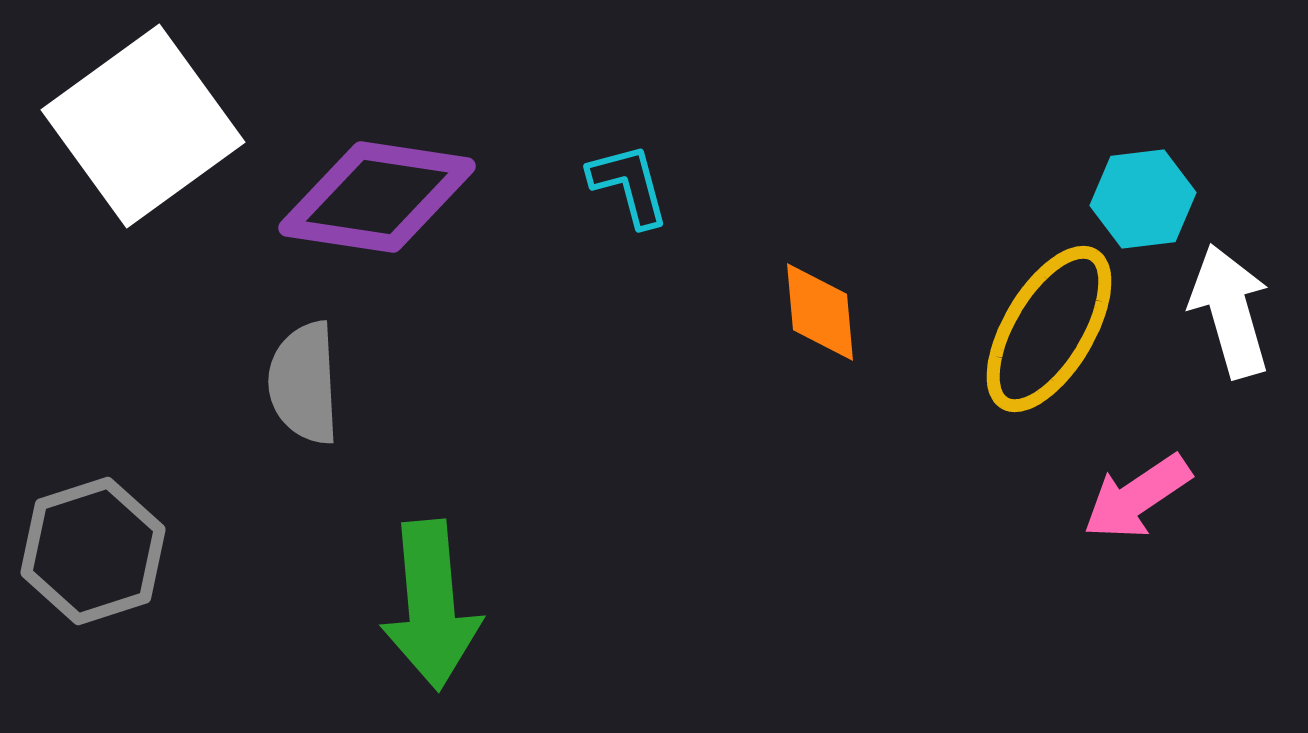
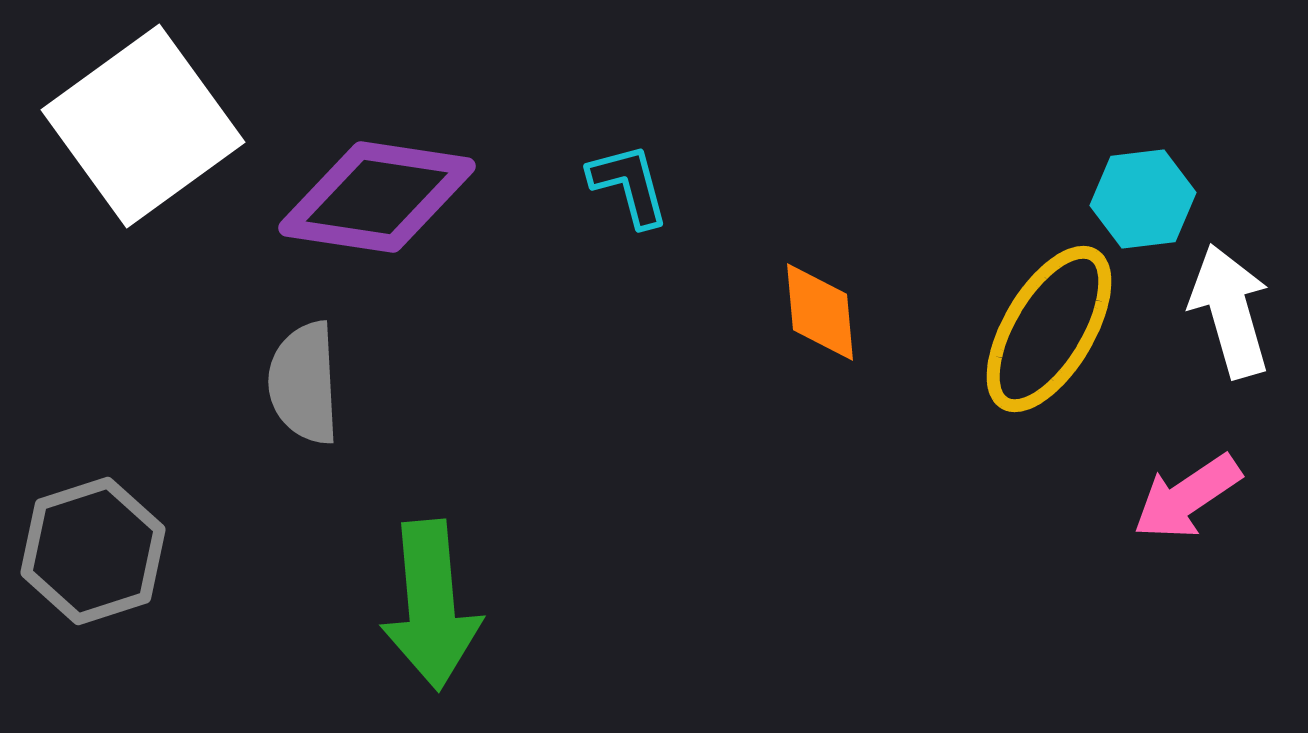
pink arrow: moved 50 px right
